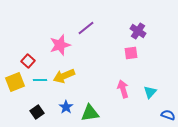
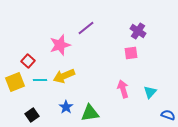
black square: moved 5 px left, 3 px down
